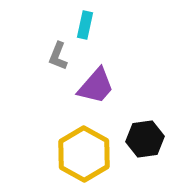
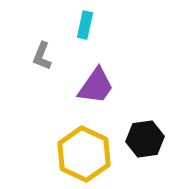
gray L-shape: moved 16 px left
purple trapezoid: rotated 6 degrees counterclockwise
yellow hexagon: rotated 4 degrees counterclockwise
